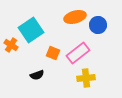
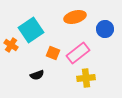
blue circle: moved 7 px right, 4 px down
